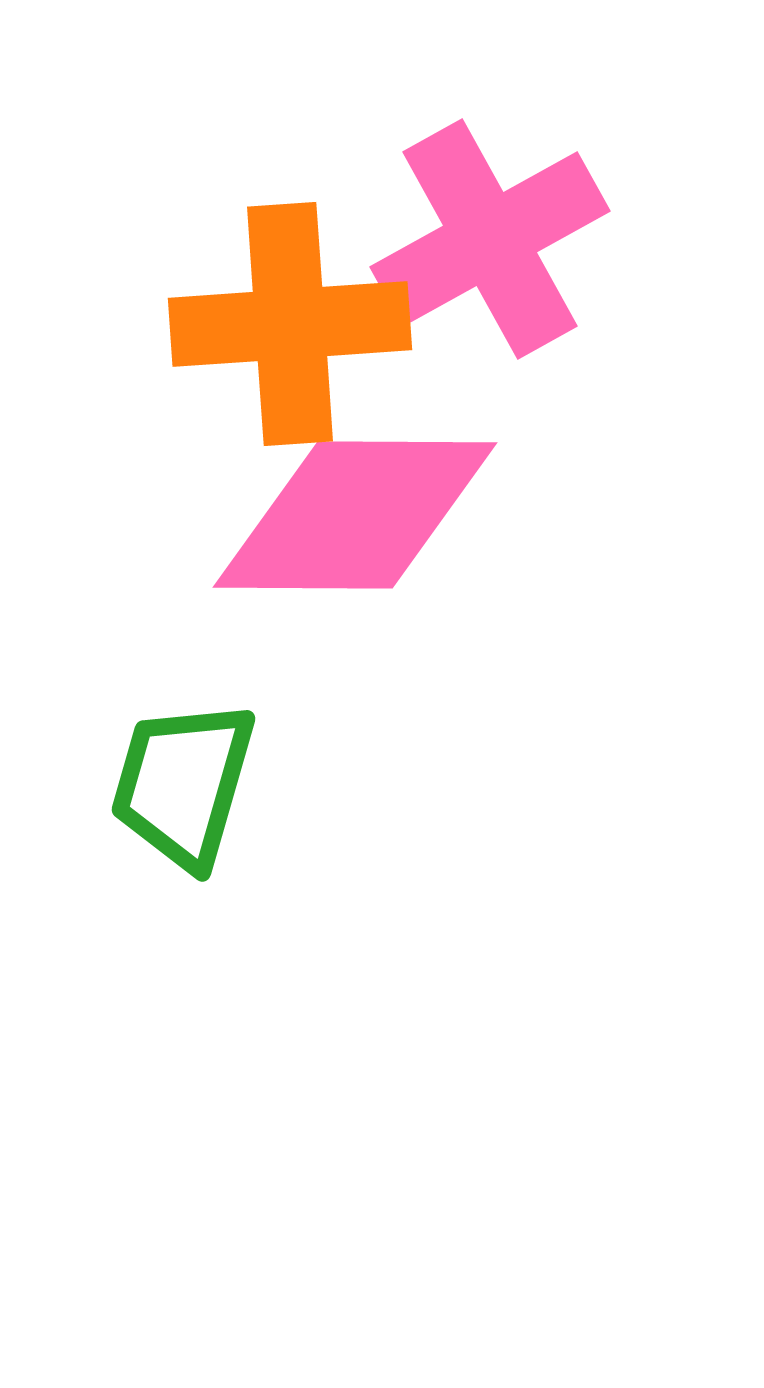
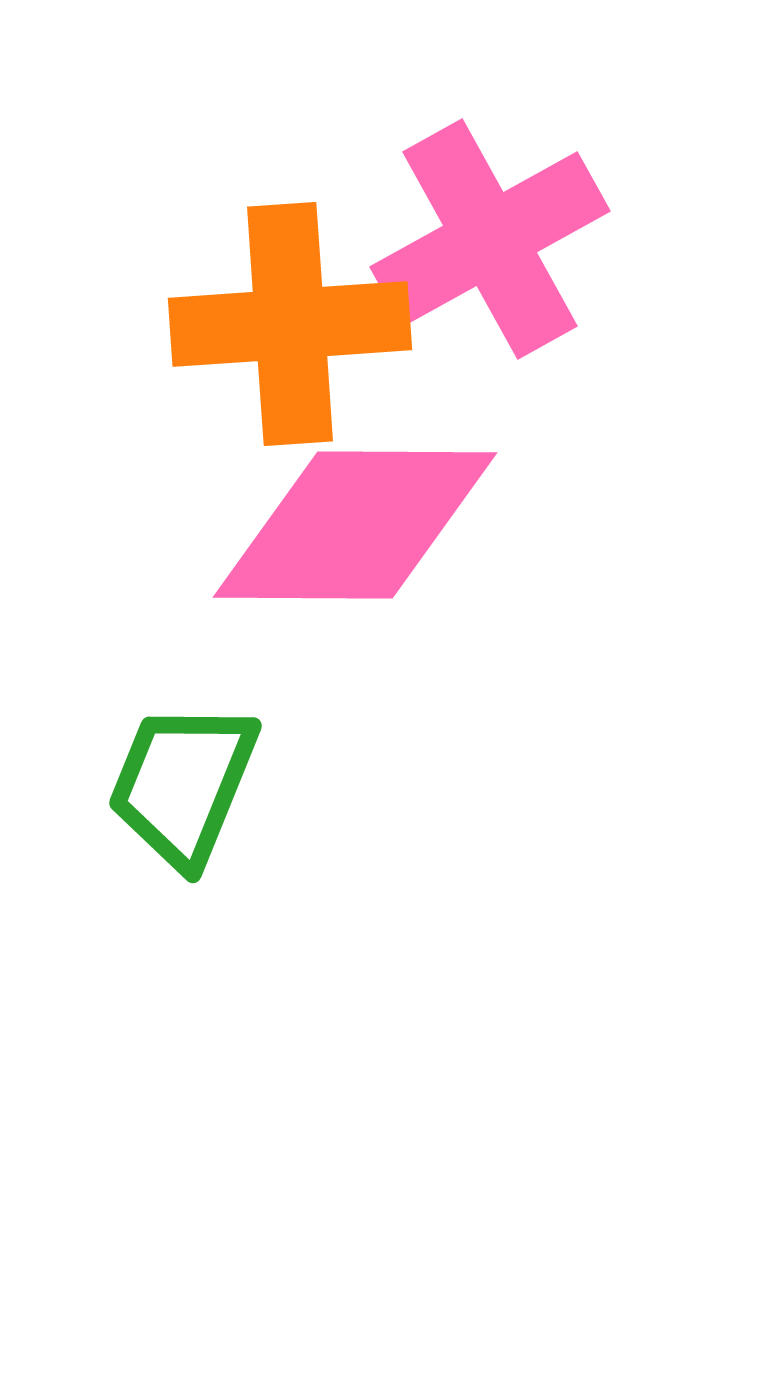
pink diamond: moved 10 px down
green trapezoid: rotated 6 degrees clockwise
